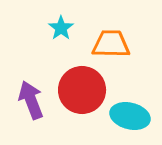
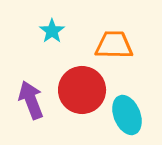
cyan star: moved 9 px left, 3 px down
orange trapezoid: moved 3 px right, 1 px down
cyan ellipse: moved 3 px left, 1 px up; rotated 54 degrees clockwise
